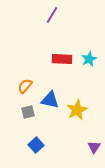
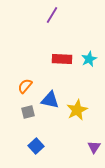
blue square: moved 1 px down
